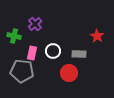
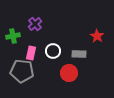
green cross: moved 1 px left; rotated 24 degrees counterclockwise
pink rectangle: moved 1 px left
